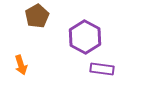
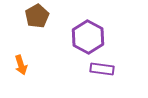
purple hexagon: moved 3 px right
